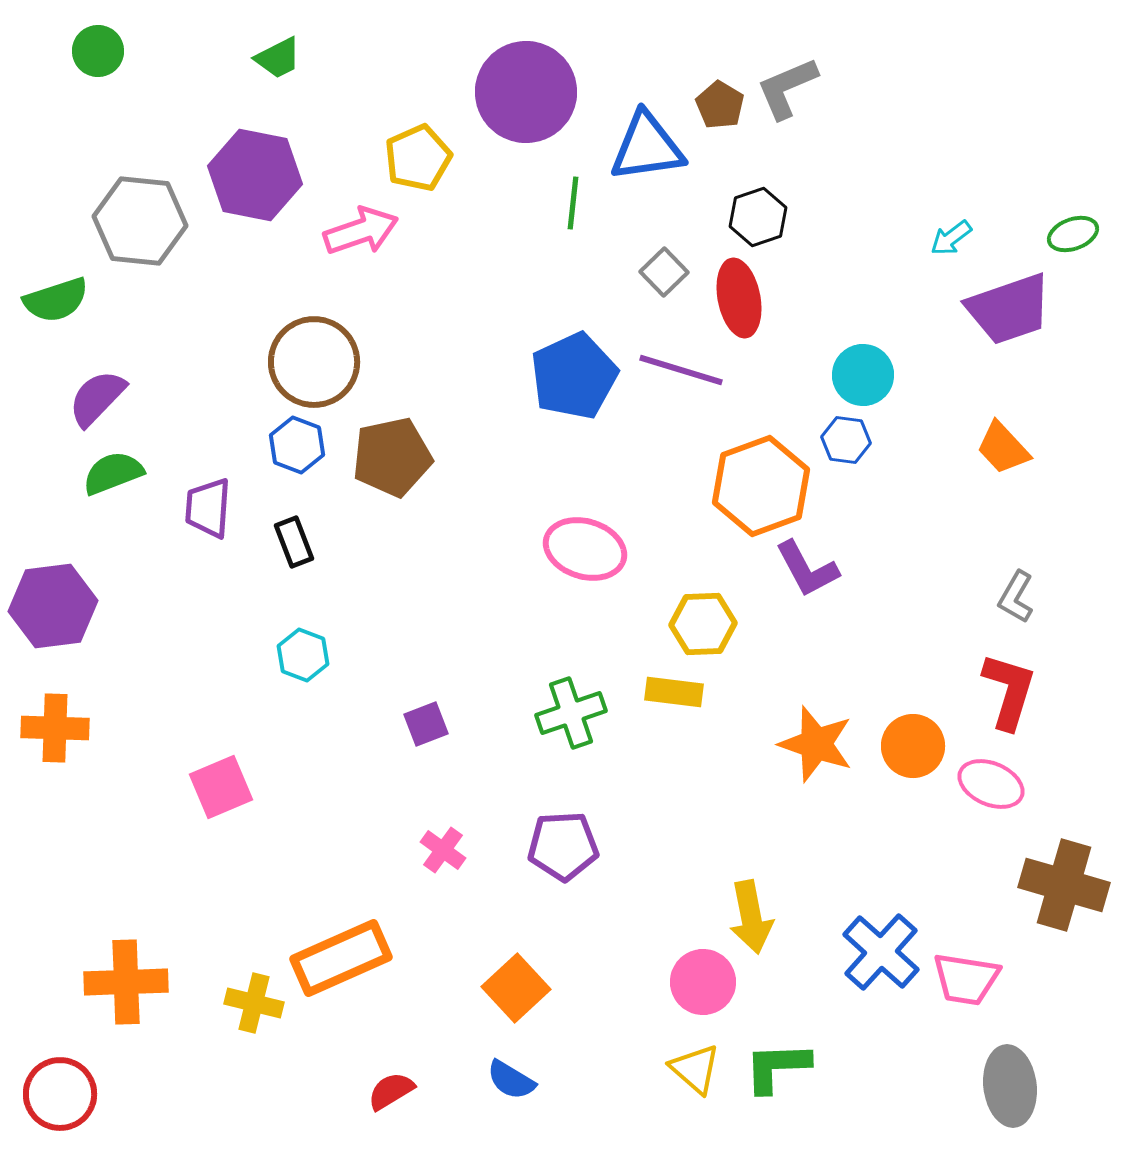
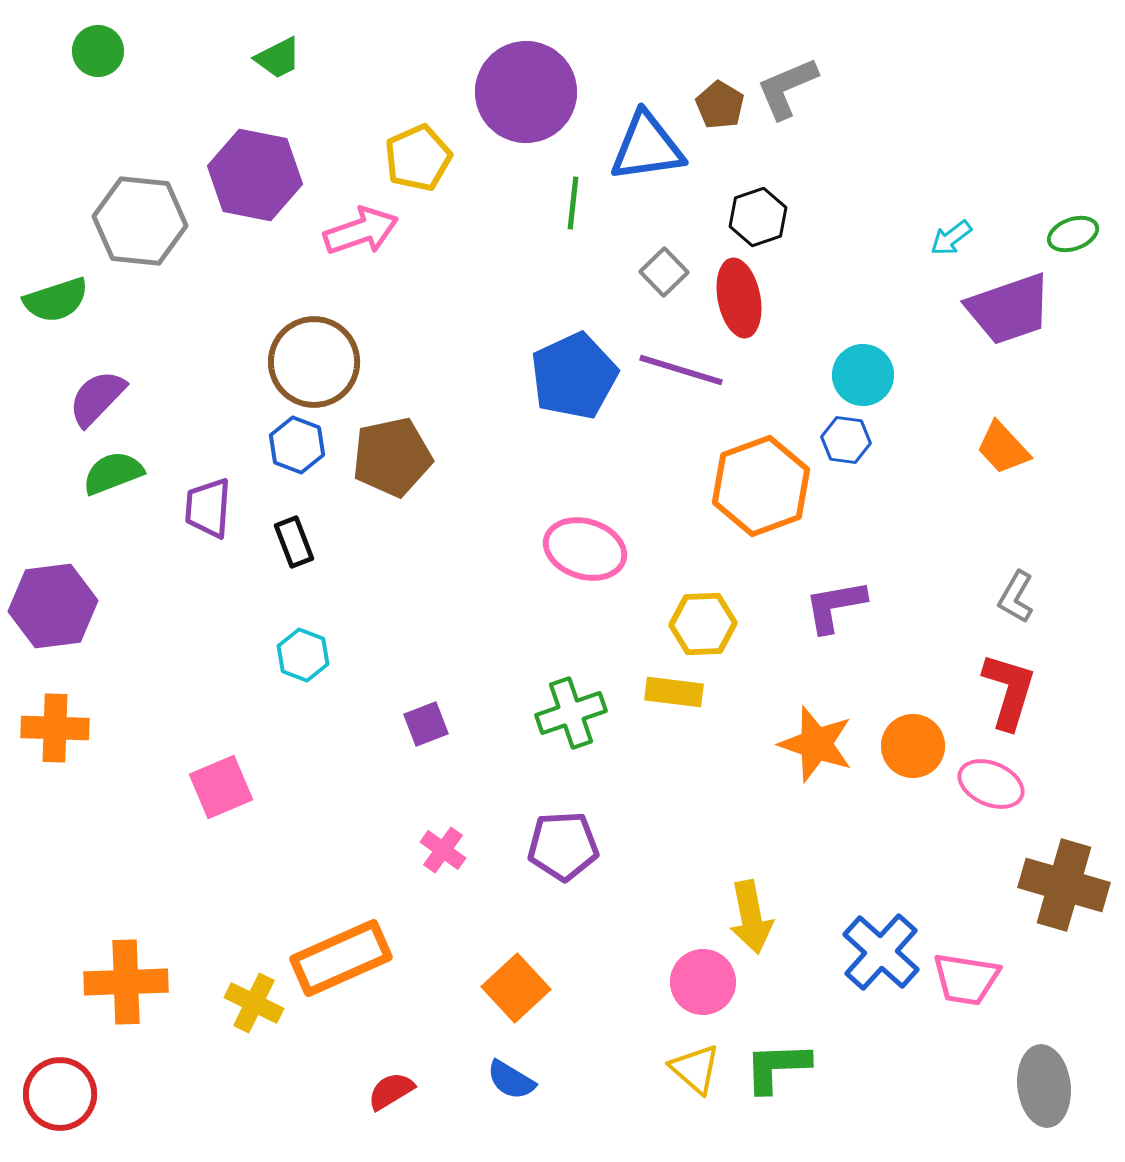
purple L-shape at (807, 569): moved 28 px right, 37 px down; rotated 108 degrees clockwise
yellow cross at (254, 1003): rotated 12 degrees clockwise
gray ellipse at (1010, 1086): moved 34 px right
